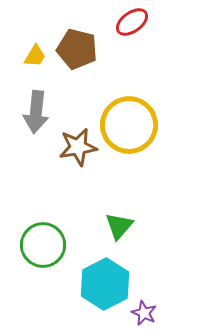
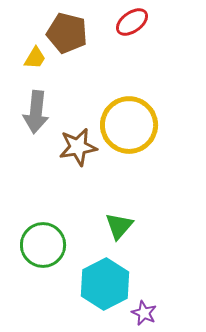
brown pentagon: moved 10 px left, 16 px up
yellow trapezoid: moved 2 px down
